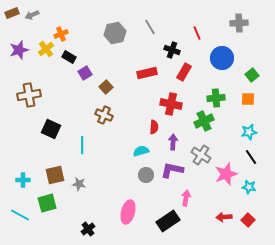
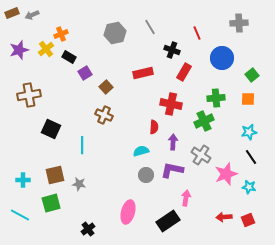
red rectangle at (147, 73): moved 4 px left
green square at (47, 203): moved 4 px right
red square at (248, 220): rotated 24 degrees clockwise
